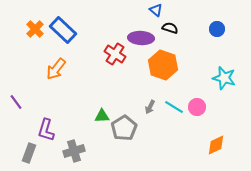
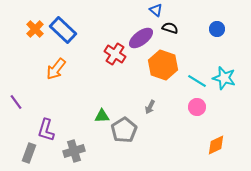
purple ellipse: rotated 40 degrees counterclockwise
cyan line: moved 23 px right, 26 px up
gray pentagon: moved 2 px down
